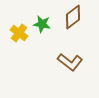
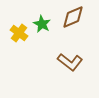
brown diamond: rotated 15 degrees clockwise
green star: rotated 18 degrees clockwise
